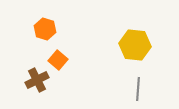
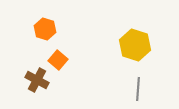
yellow hexagon: rotated 12 degrees clockwise
brown cross: rotated 35 degrees counterclockwise
